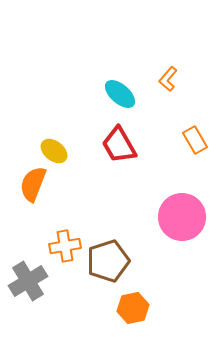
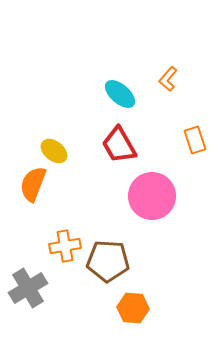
orange rectangle: rotated 12 degrees clockwise
pink circle: moved 30 px left, 21 px up
brown pentagon: rotated 21 degrees clockwise
gray cross: moved 7 px down
orange hexagon: rotated 16 degrees clockwise
